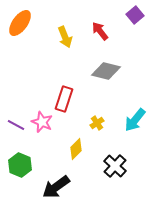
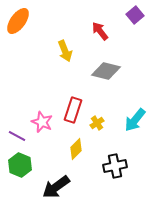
orange ellipse: moved 2 px left, 2 px up
yellow arrow: moved 14 px down
red rectangle: moved 9 px right, 11 px down
purple line: moved 1 px right, 11 px down
black cross: rotated 35 degrees clockwise
